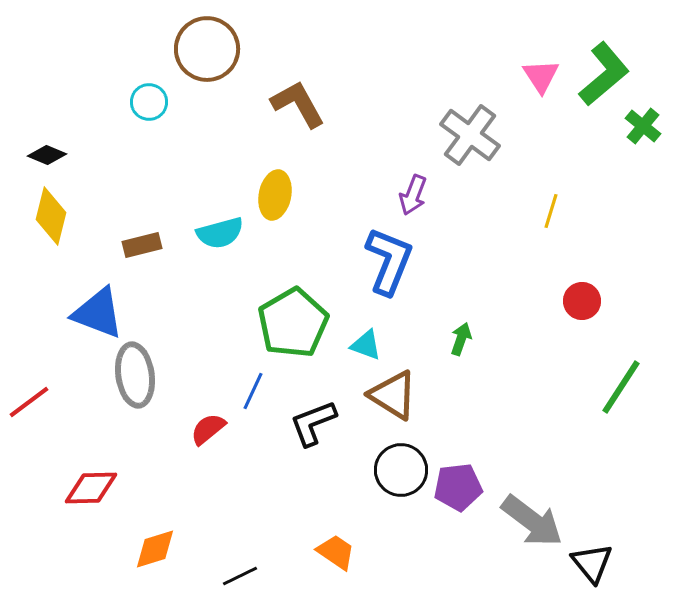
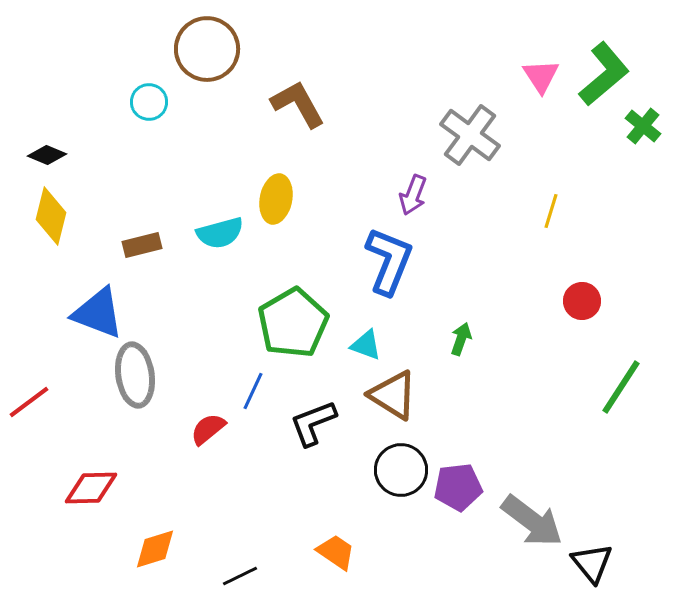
yellow ellipse: moved 1 px right, 4 px down
